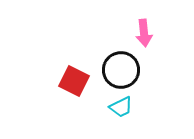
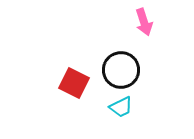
pink arrow: moved 11 px up; rotated 12 degrees counterclockwise
red square: moved 2 px down
